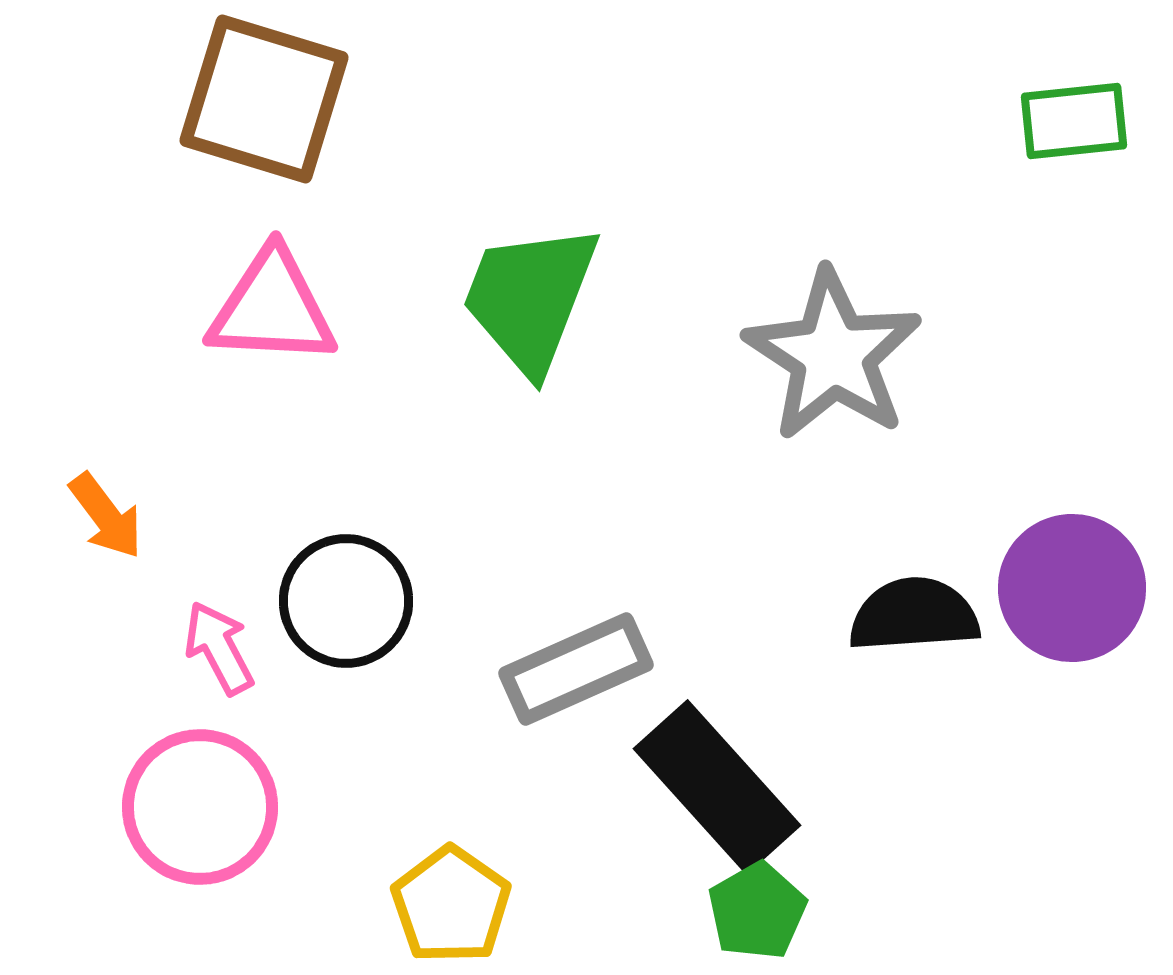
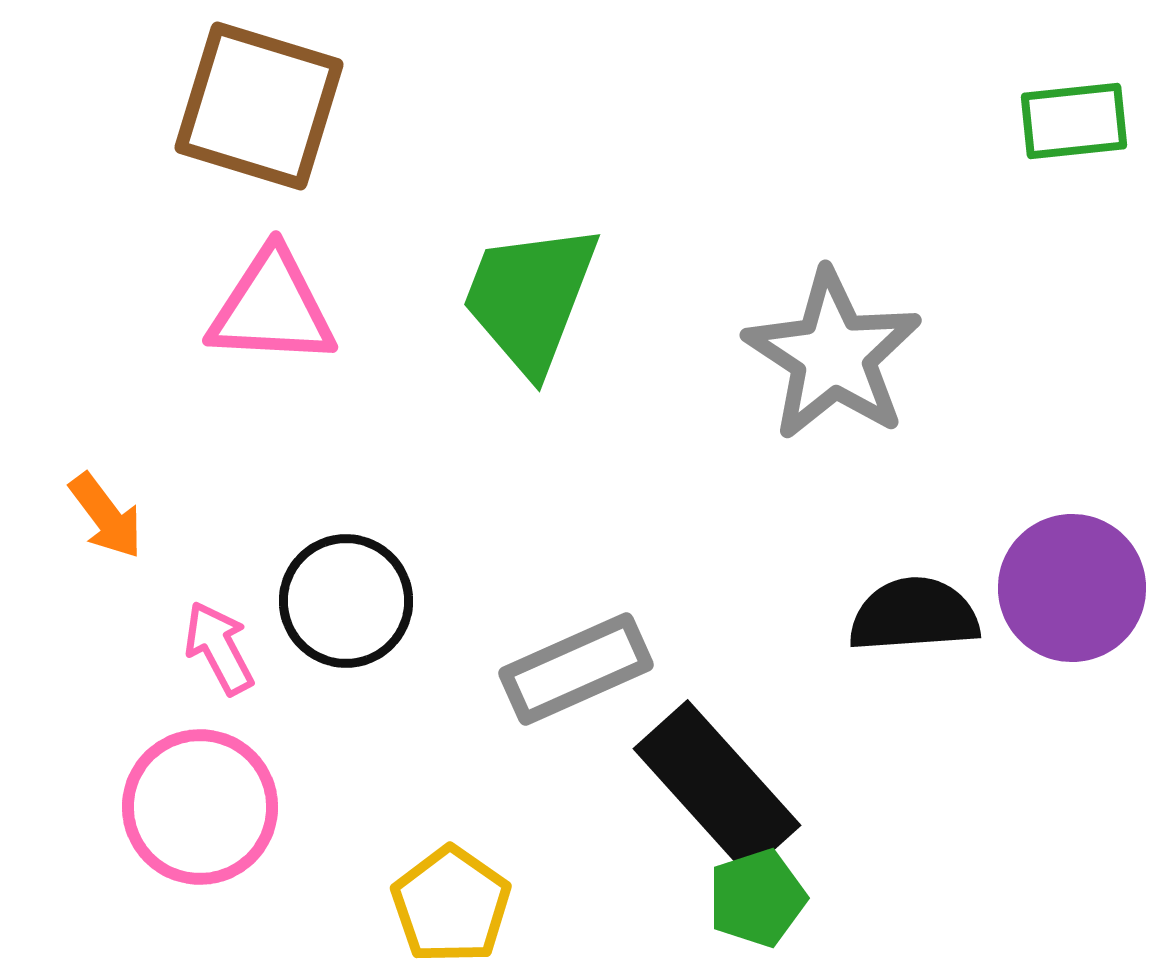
brown square: moved 5 px left, 7 px down
green pentagon: moved 13 px up; rotated 12 degrees clockwise
